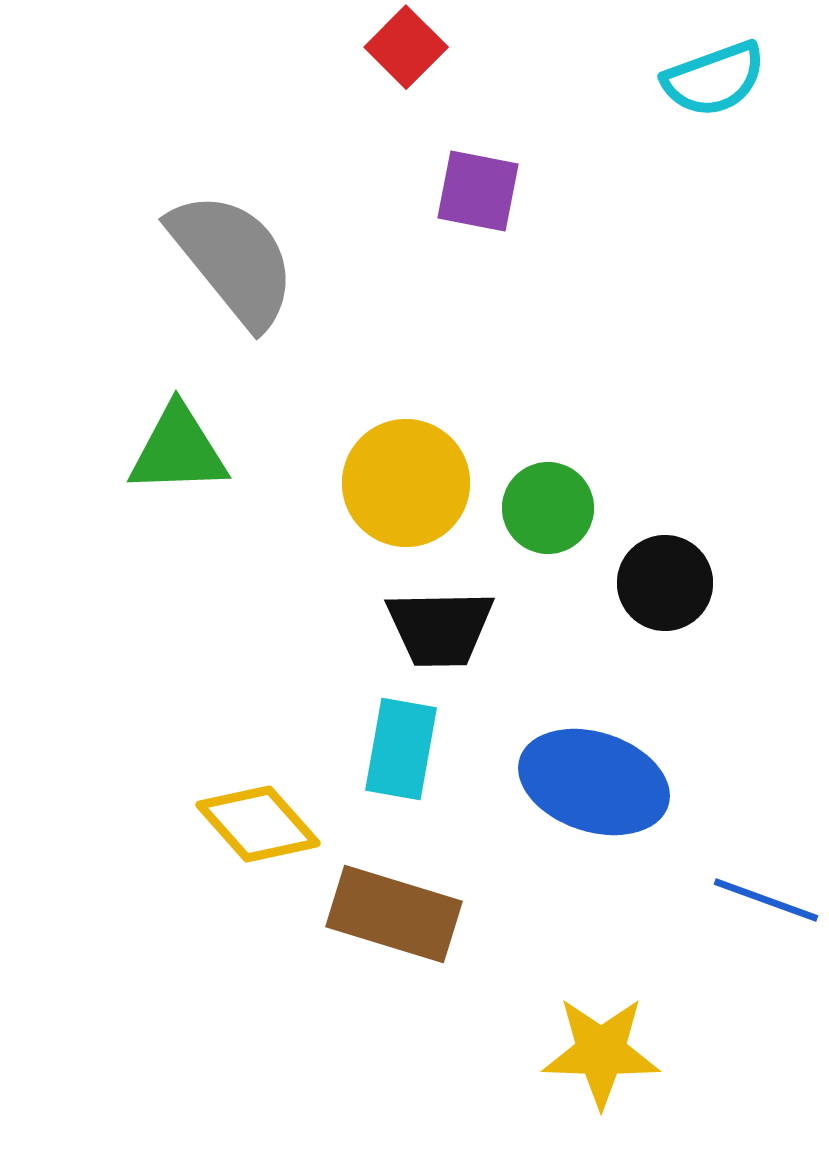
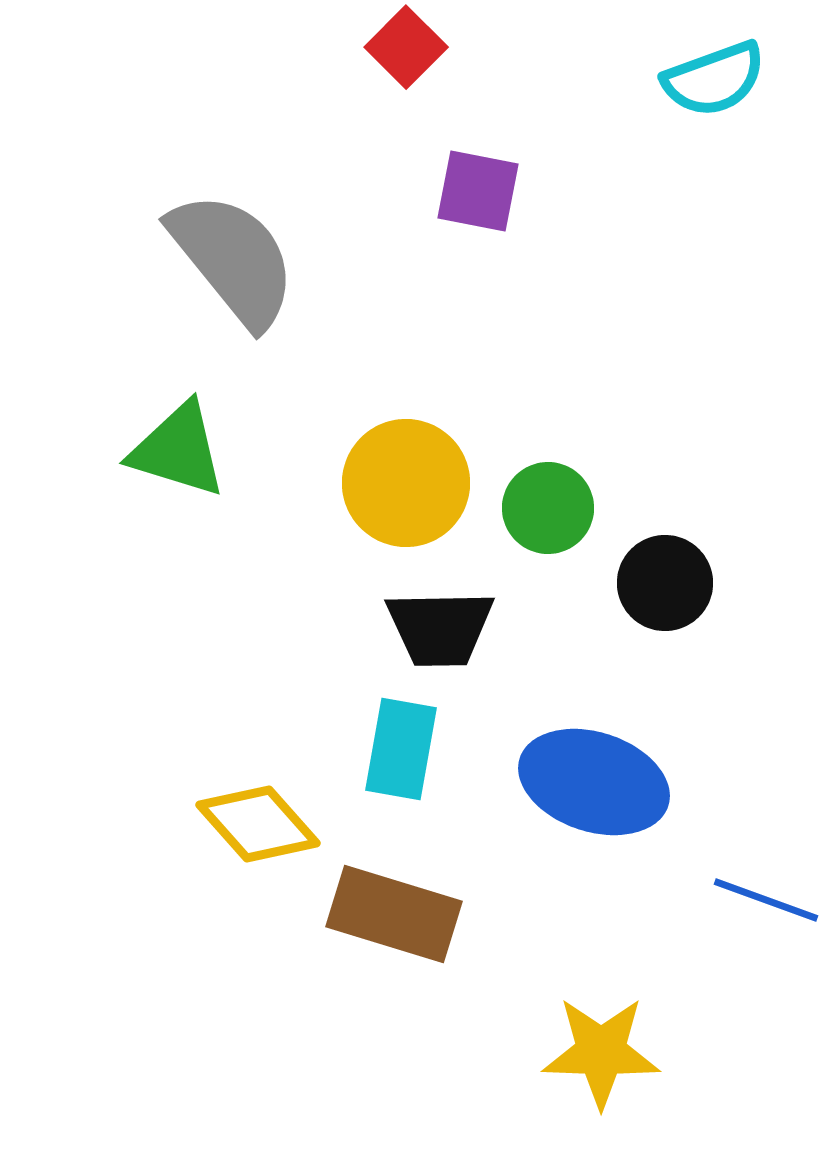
green triangle: rotated 19 degrees clockwise
